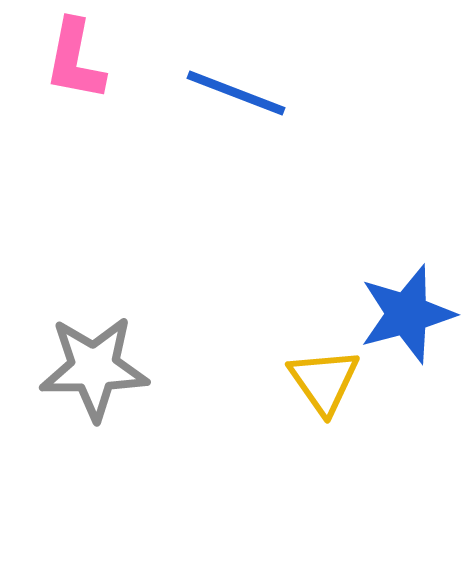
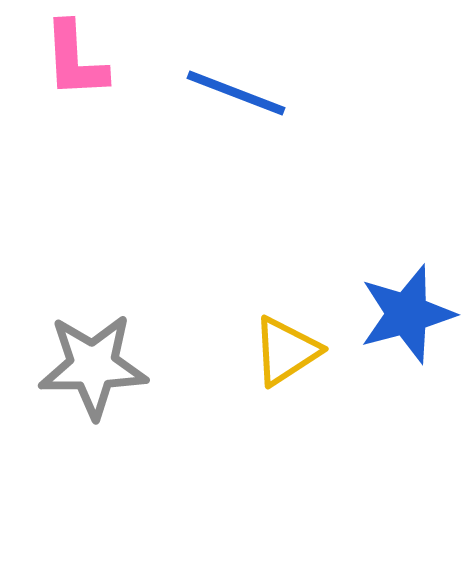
pink L-shape: rotated 14 degrees counterclockwise
gray star: moved 1 px left, 2 px up
yellow triangle: moved 38 px left, 30 px up; rotated 32 degrees clockwise
